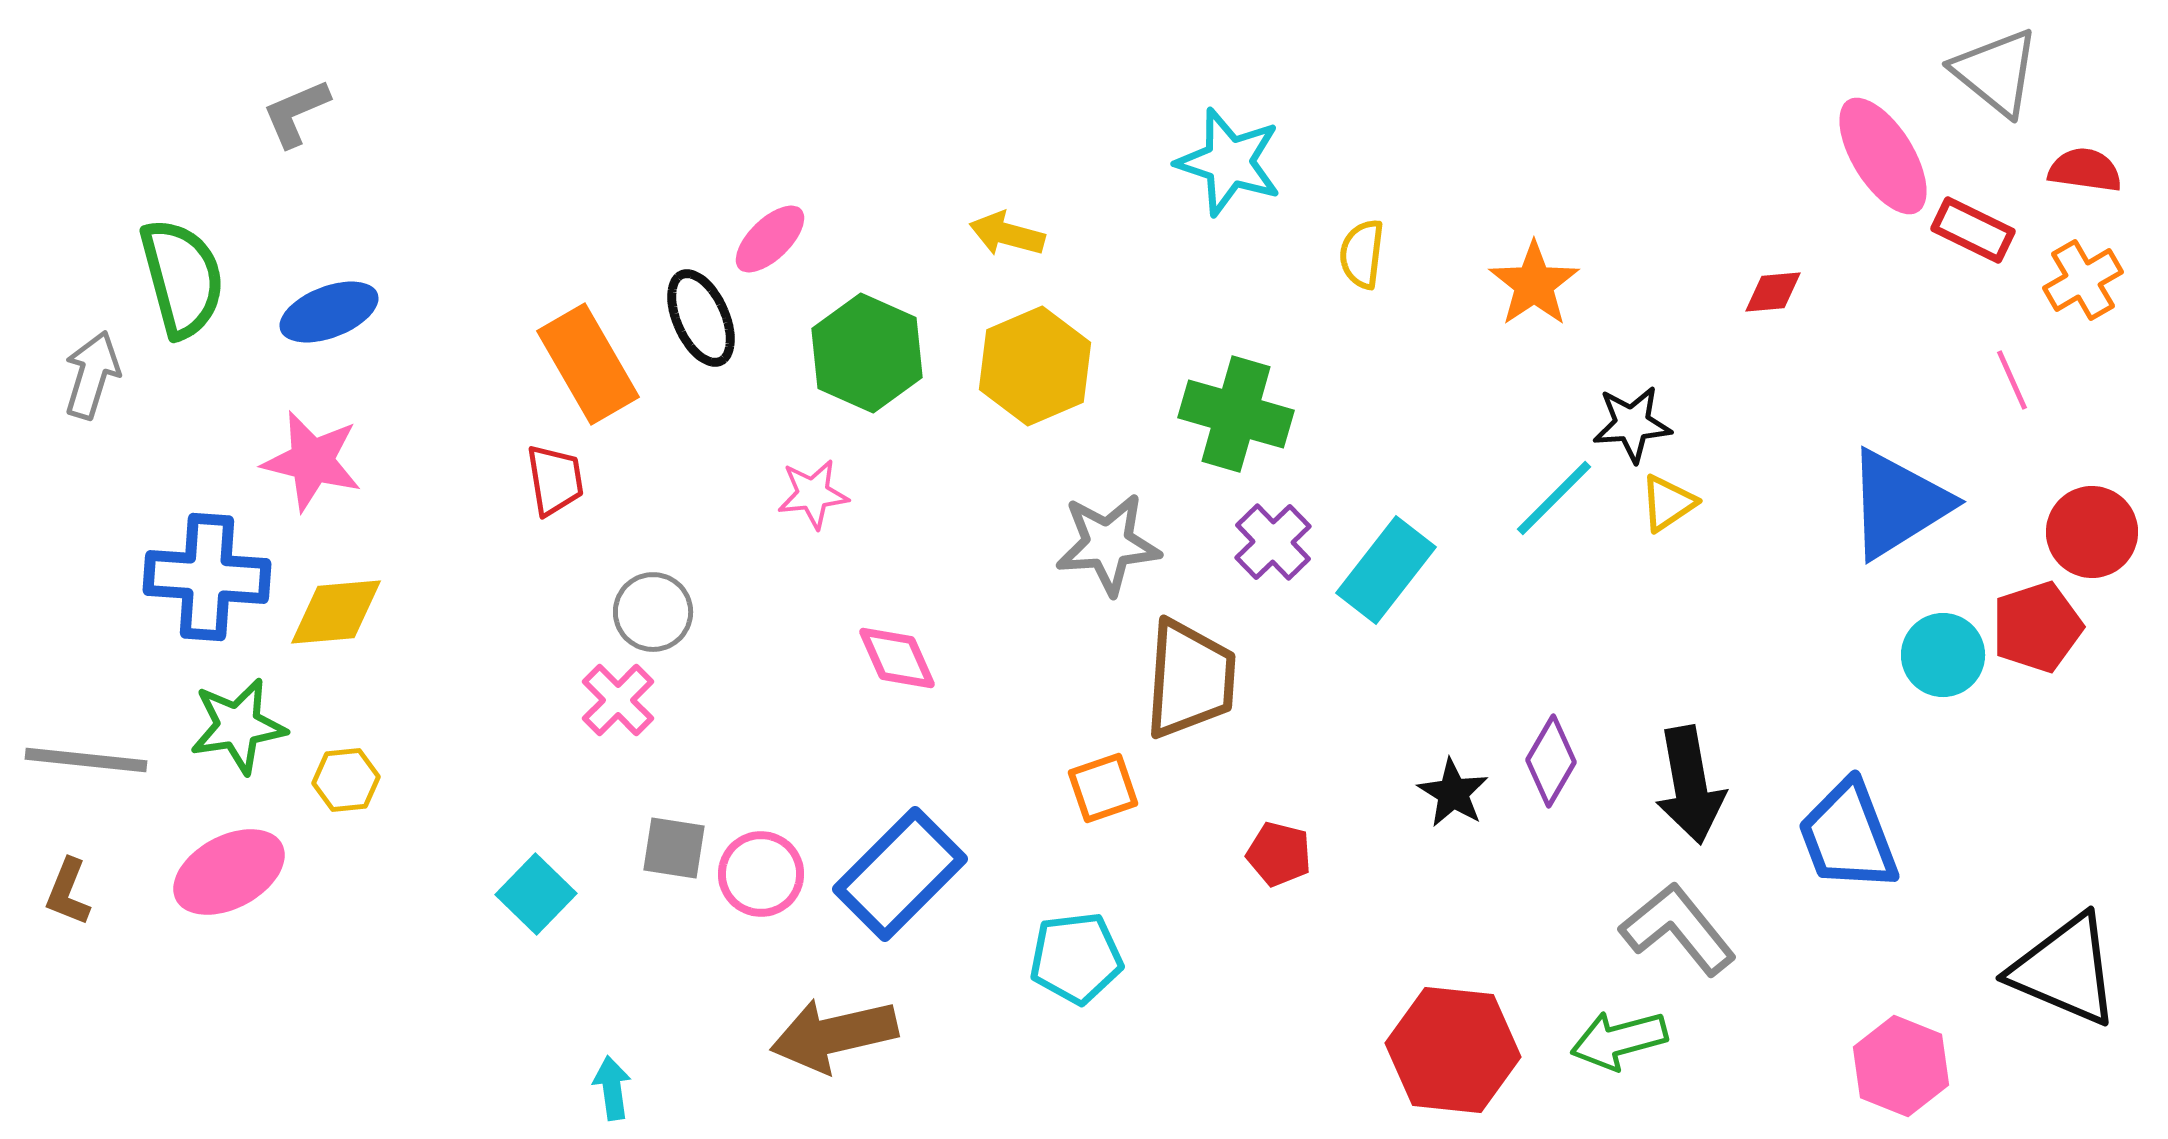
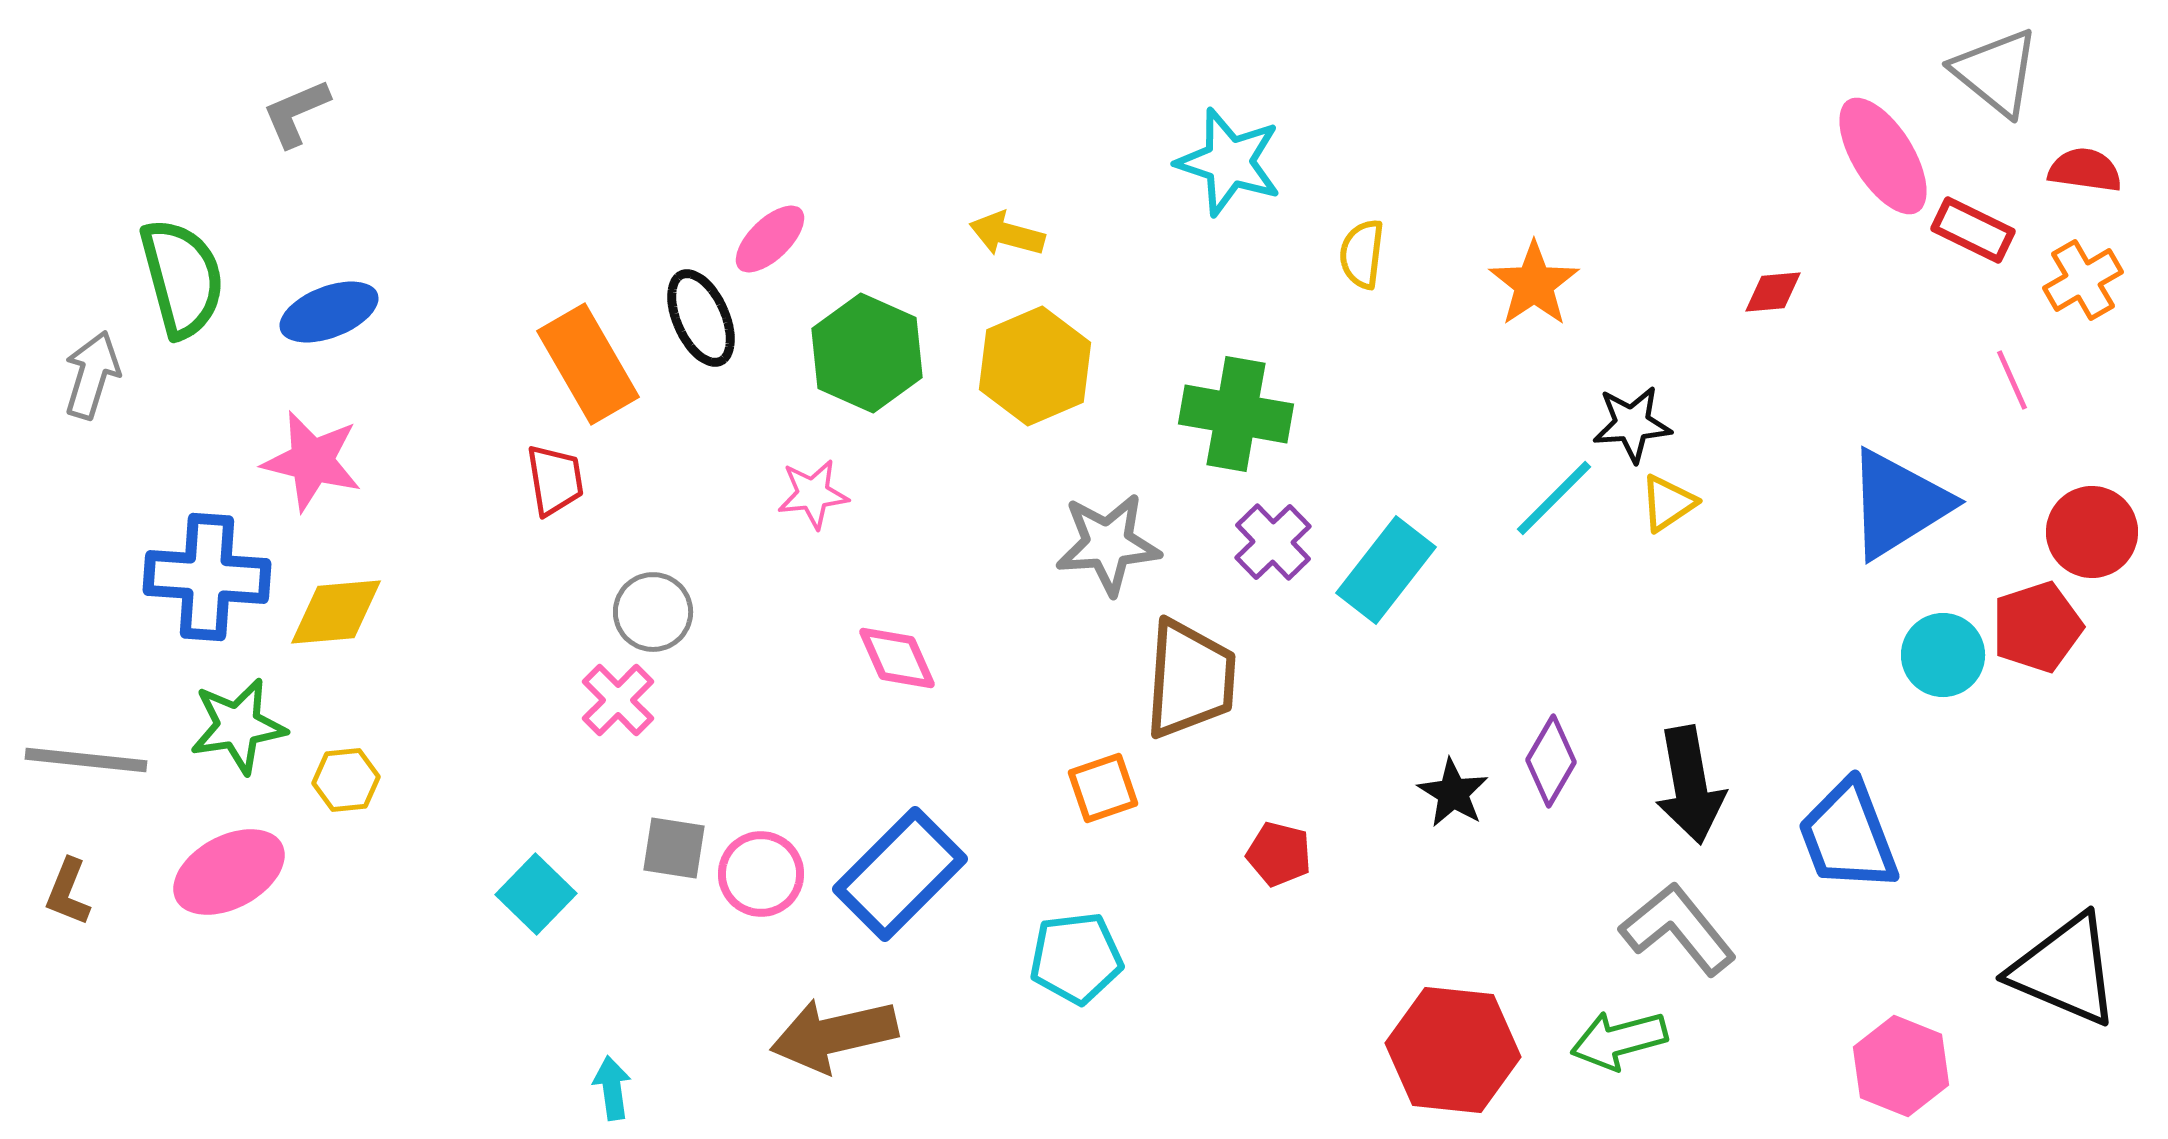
green cross at (1236, 414): rotated 6 degrees counterclockwise
